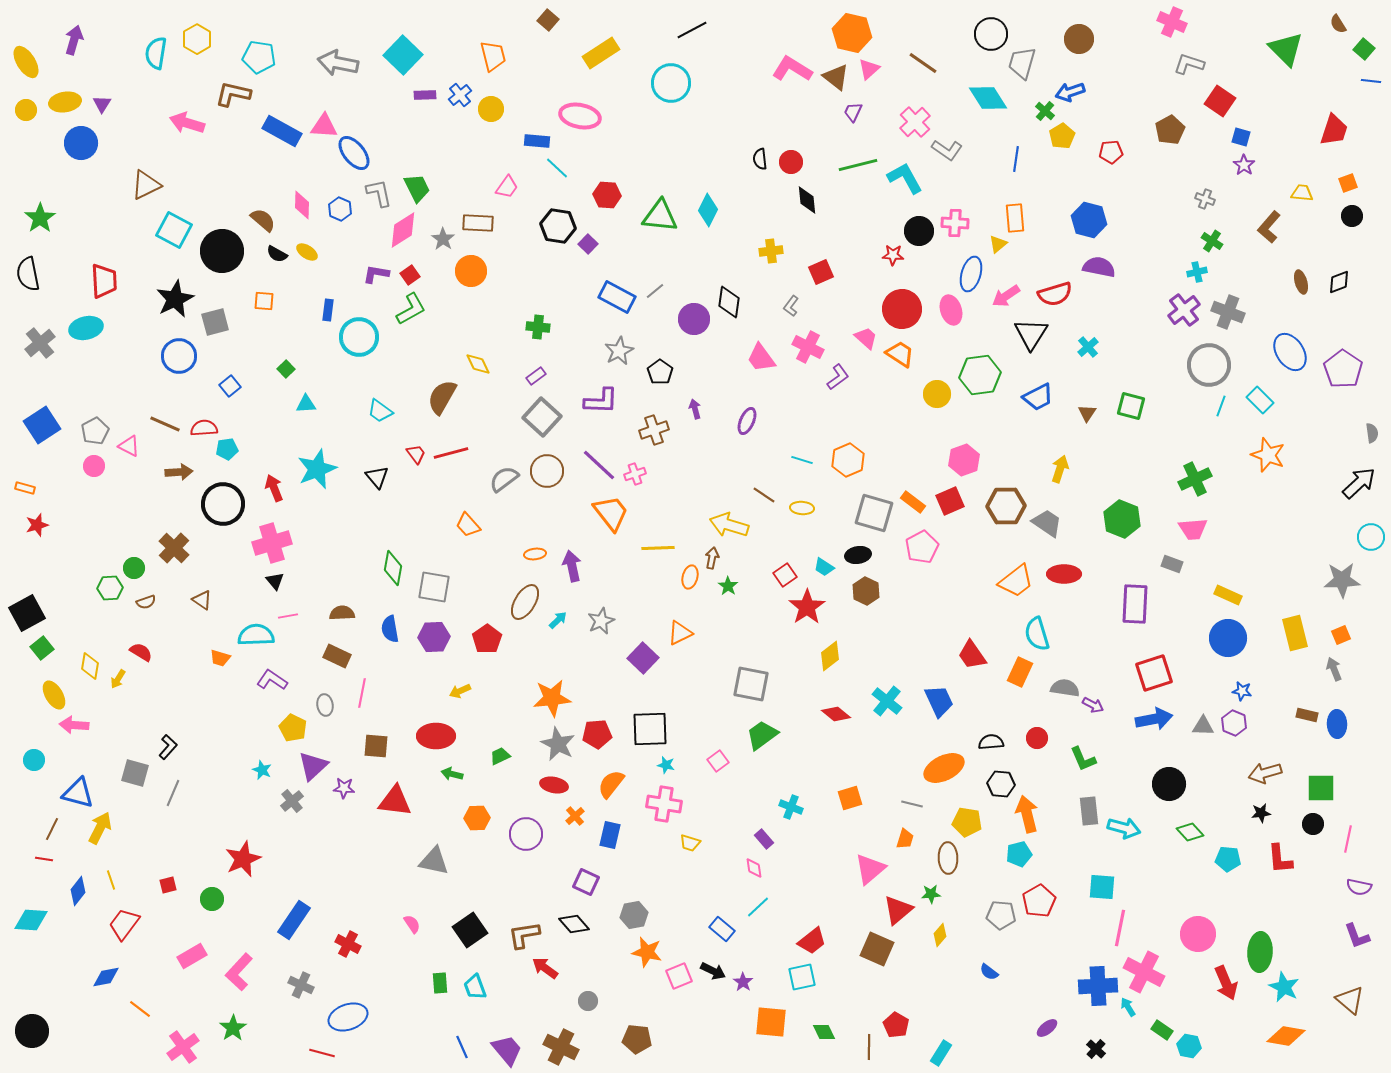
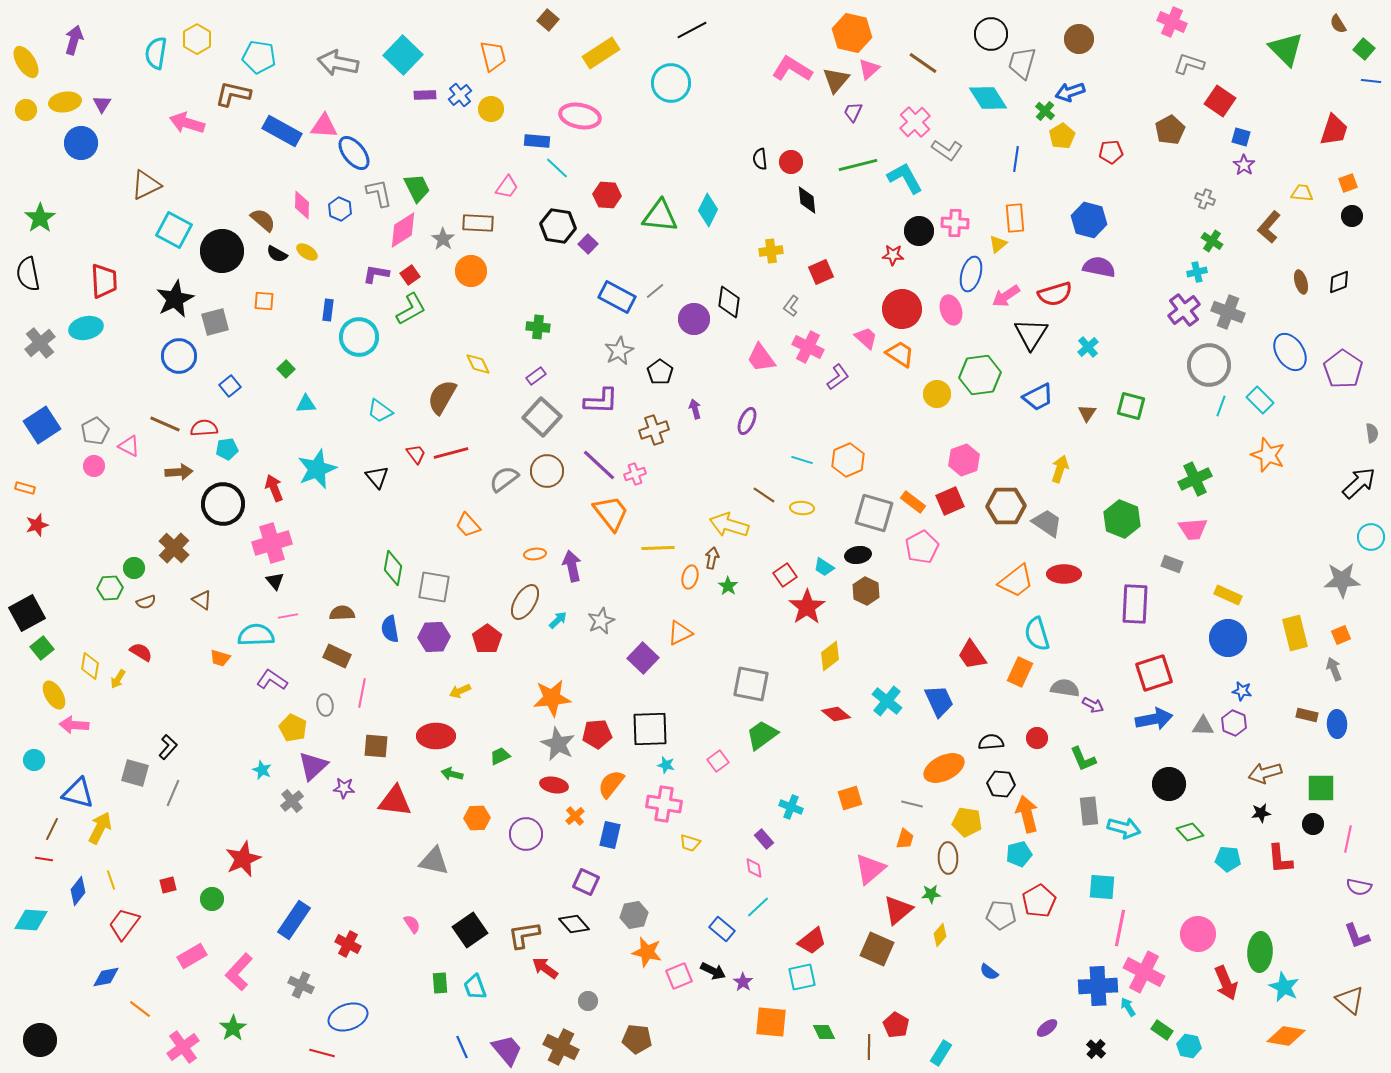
brown triangle at (836, 77): moved 3 px down; rotated 32 degrees clockwise
black circle at (32, 1031): moved 8 px right, 9 px down
